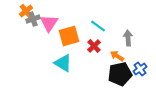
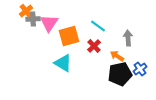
gray cross: rotated 16 degrees clockwise
